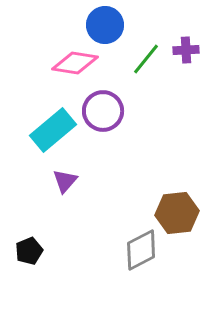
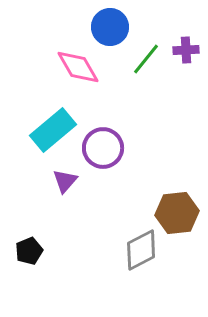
blue circle: moved 5 px right, 2 px down
pink diamond: moved 3 px right, 4 px down; rotated 51 degrees clockwise
purple circle: moved 37 px down
